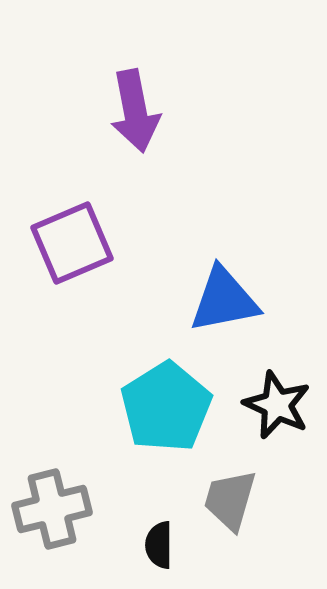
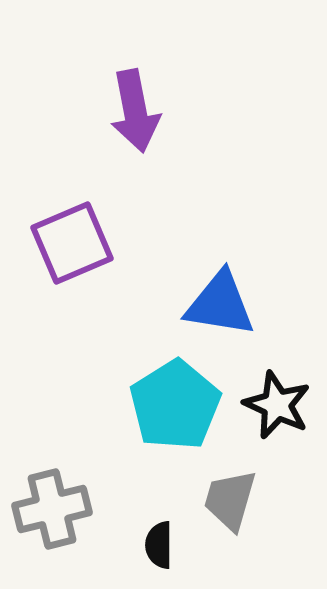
blue triangle: moved 4 px left, 4 px down; rotated 20 degrees clockwise
cyan pentagon: moved 9 px right, 2 px up
